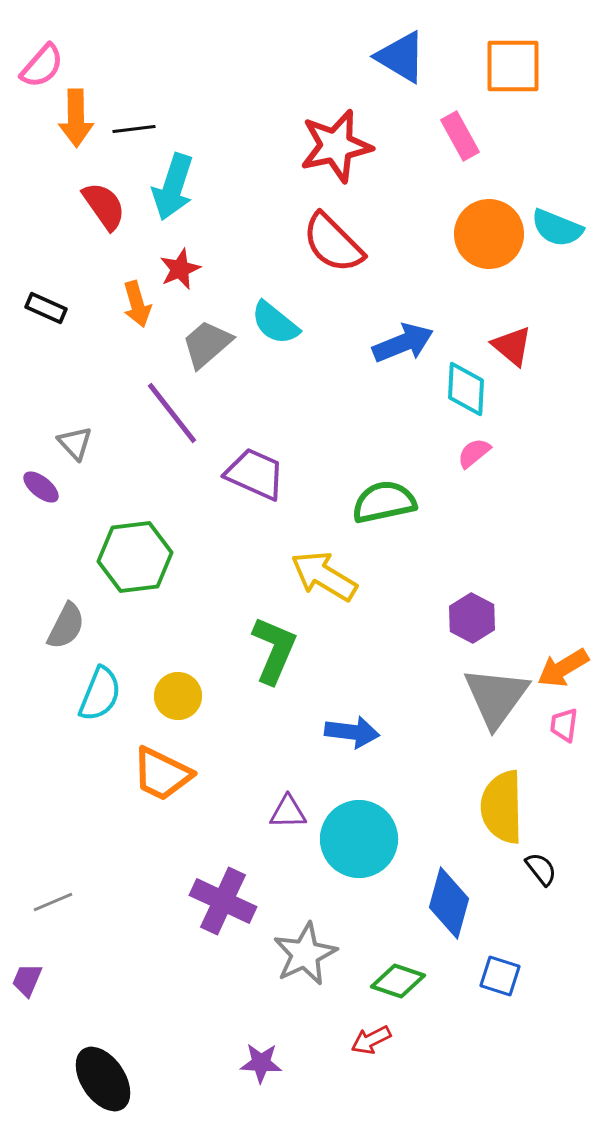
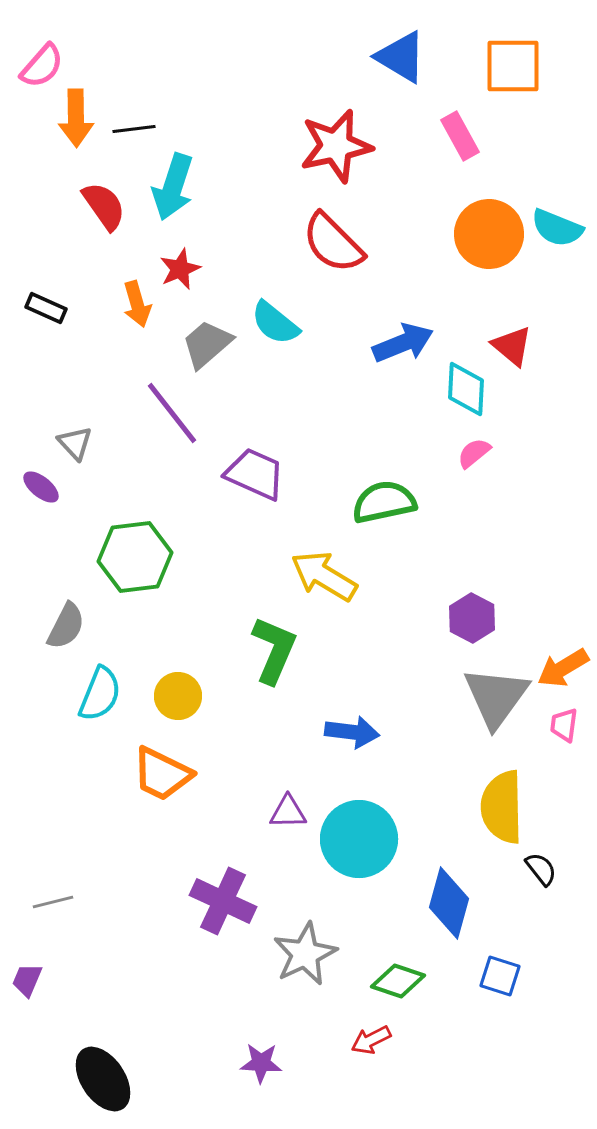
gray line at (53, 902): rotated 9 degrees clockwise
